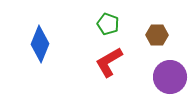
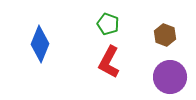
brown hexagon: moved 8 px right; rotated 20 degrees clockwise
red L-shape: rotated 32 degrees counterclockwise
